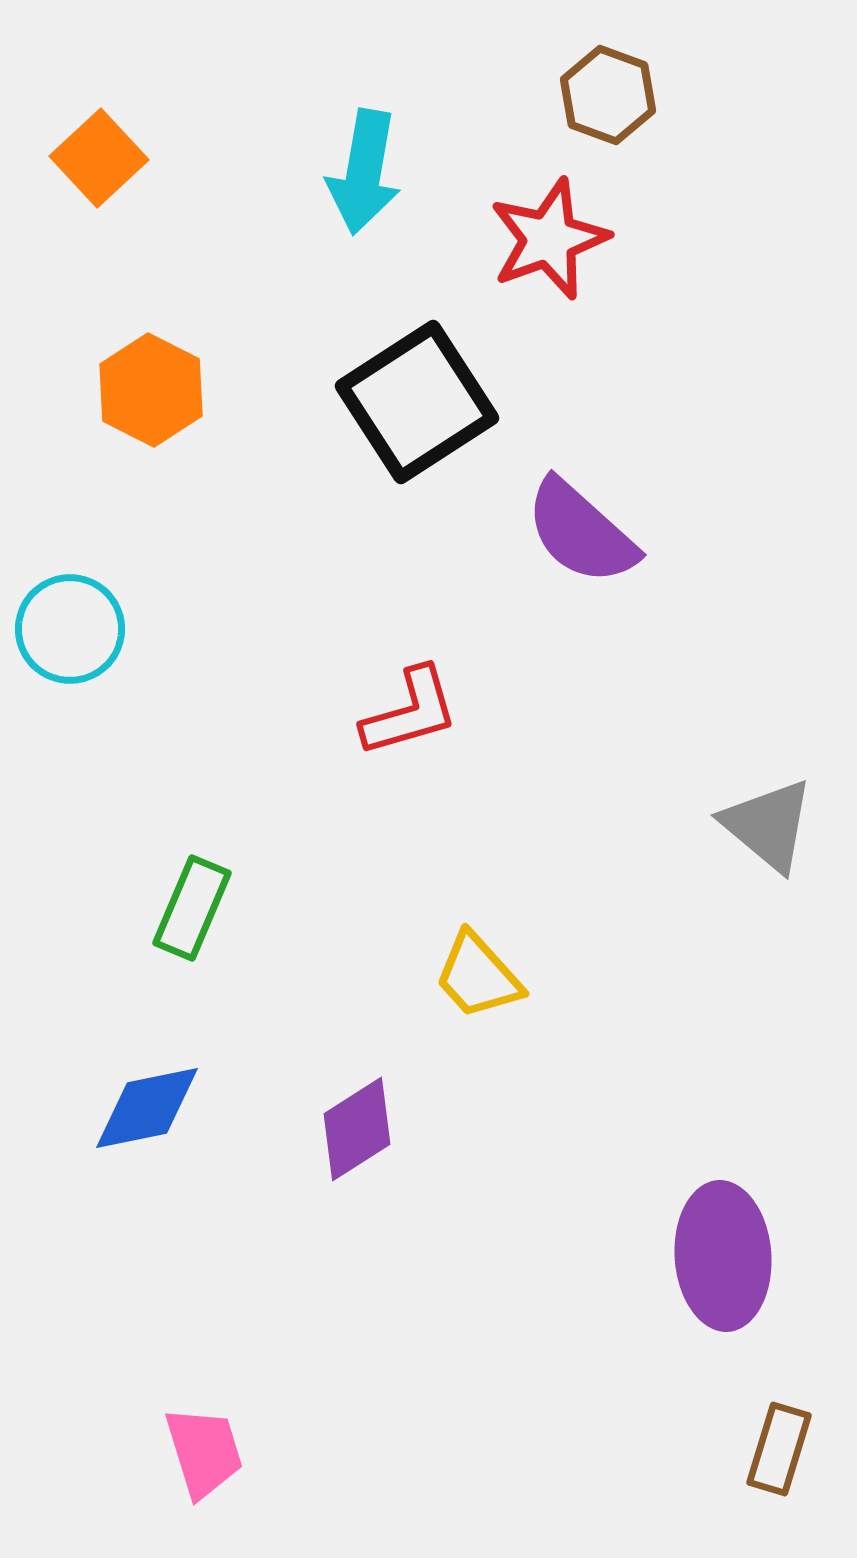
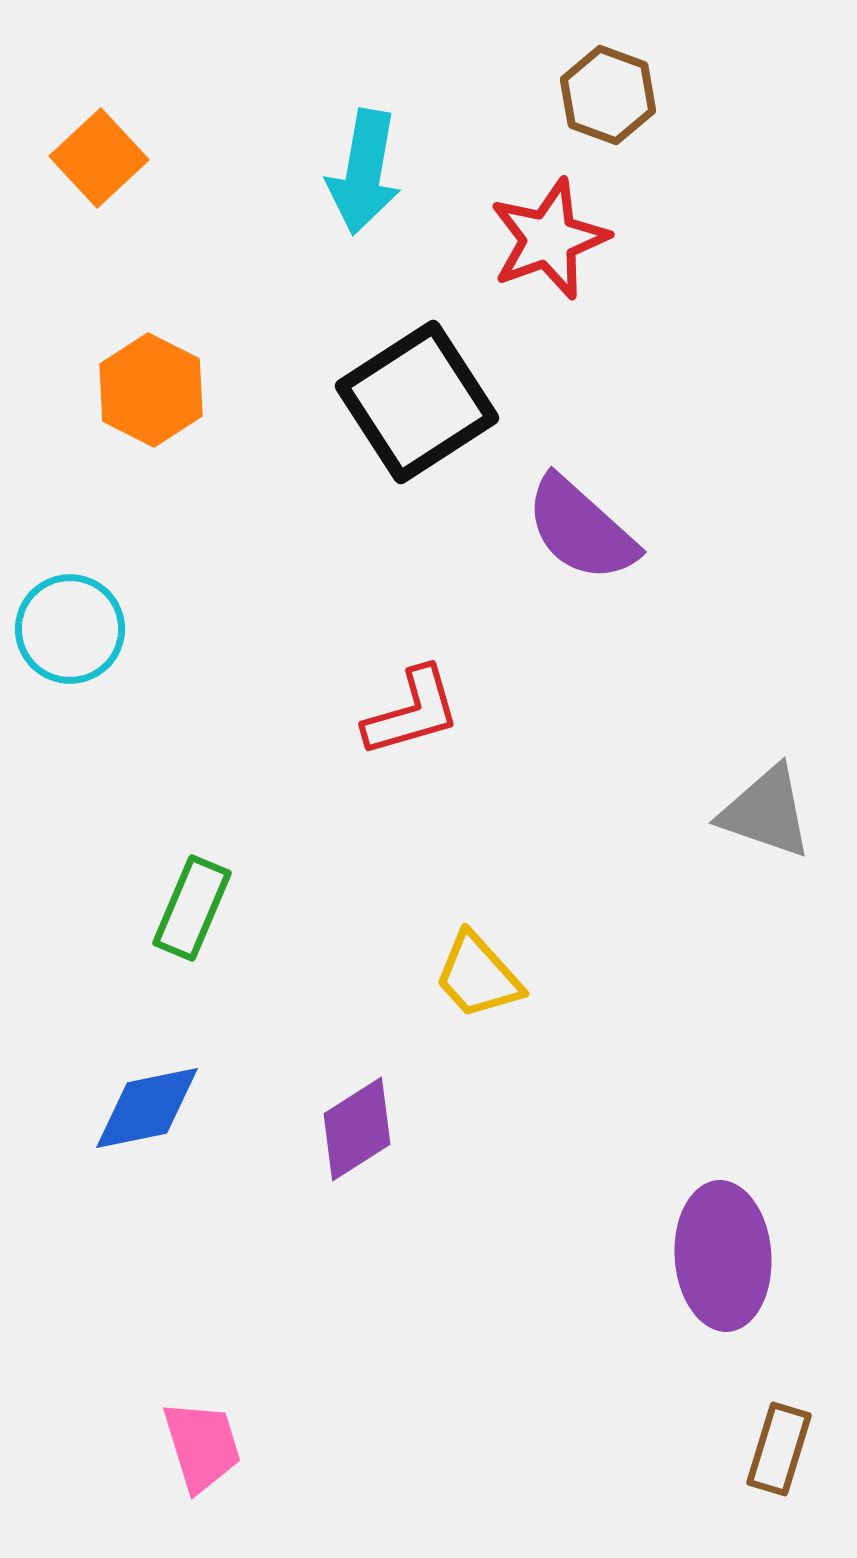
purple semicircle: moved 3 px up
red L-shape: moved 2 px right
gray triangle: moved 2 px left, 13 px up; rotated 21 degrees counterclockwise
pink trapezoid: moved 2 px left, 6 px up
